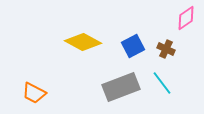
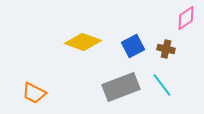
yellow diamond: rotated 9 degrees counterclockwise
brown cross: rotated 12 degrees counterclockwise
cyan line: moved 2 px down
